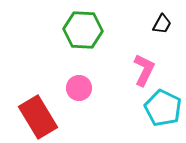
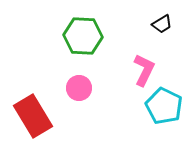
black trapezoid: rotated 30 degrees clockwise
green hexagon: moved 6 px down
cyan pentagon: moved 1 px right, 2 px up
red rectangle: moved 5 px left, 1 px up
